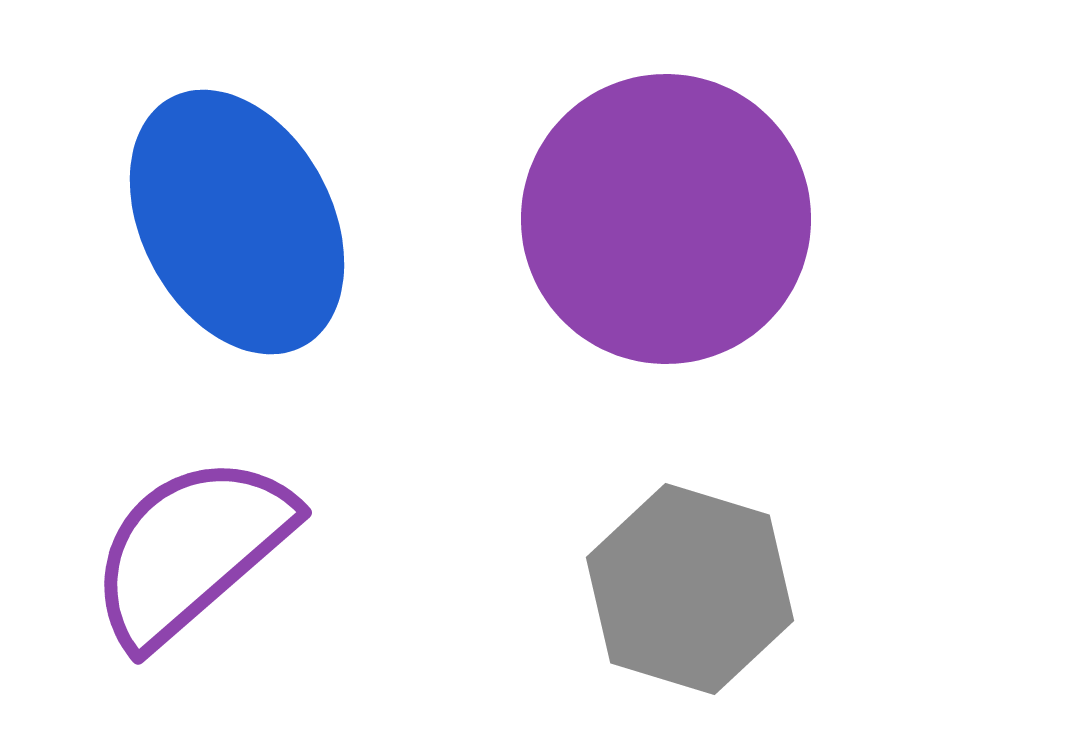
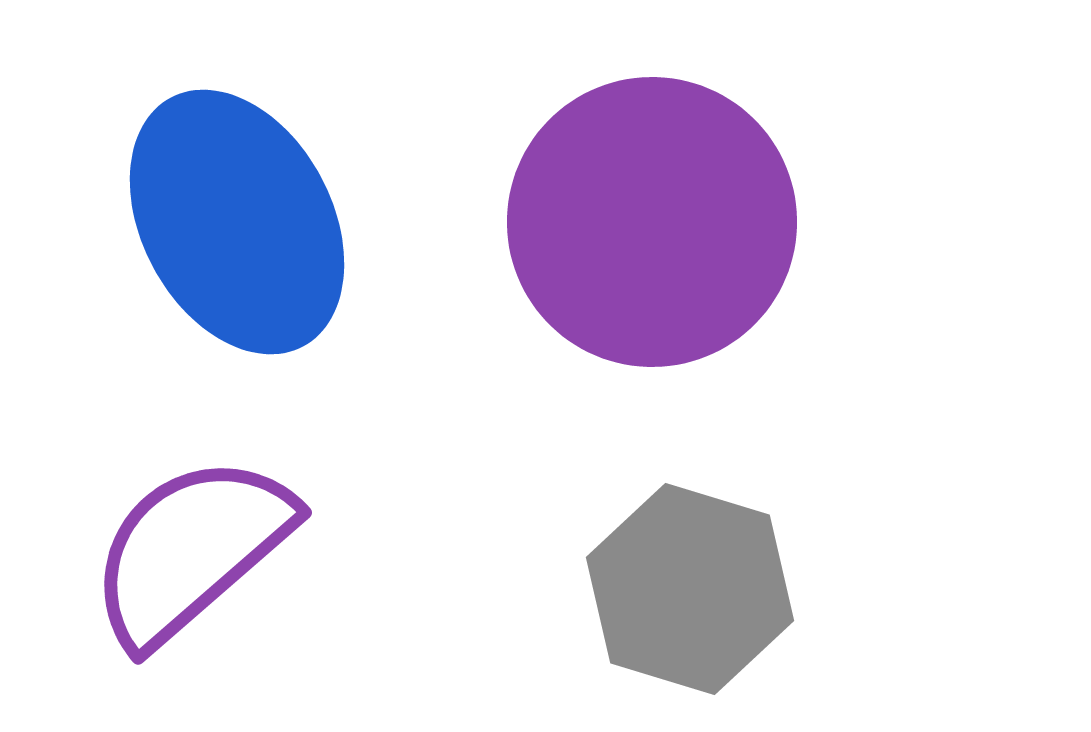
purple circle: moved 14 px left, 3 px down
